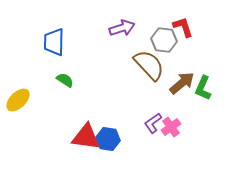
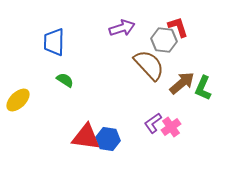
red L-shape: moved 5 px left
